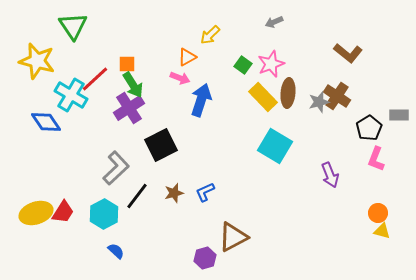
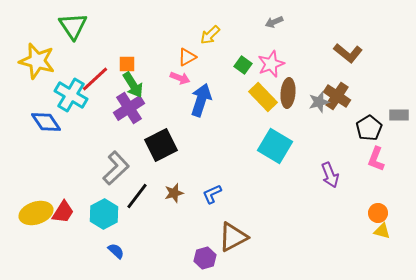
blue L-shape: moved 7 px right, 2 px down
